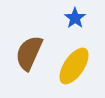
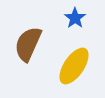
brown semicircle: moved 1 px left, 9 px up
